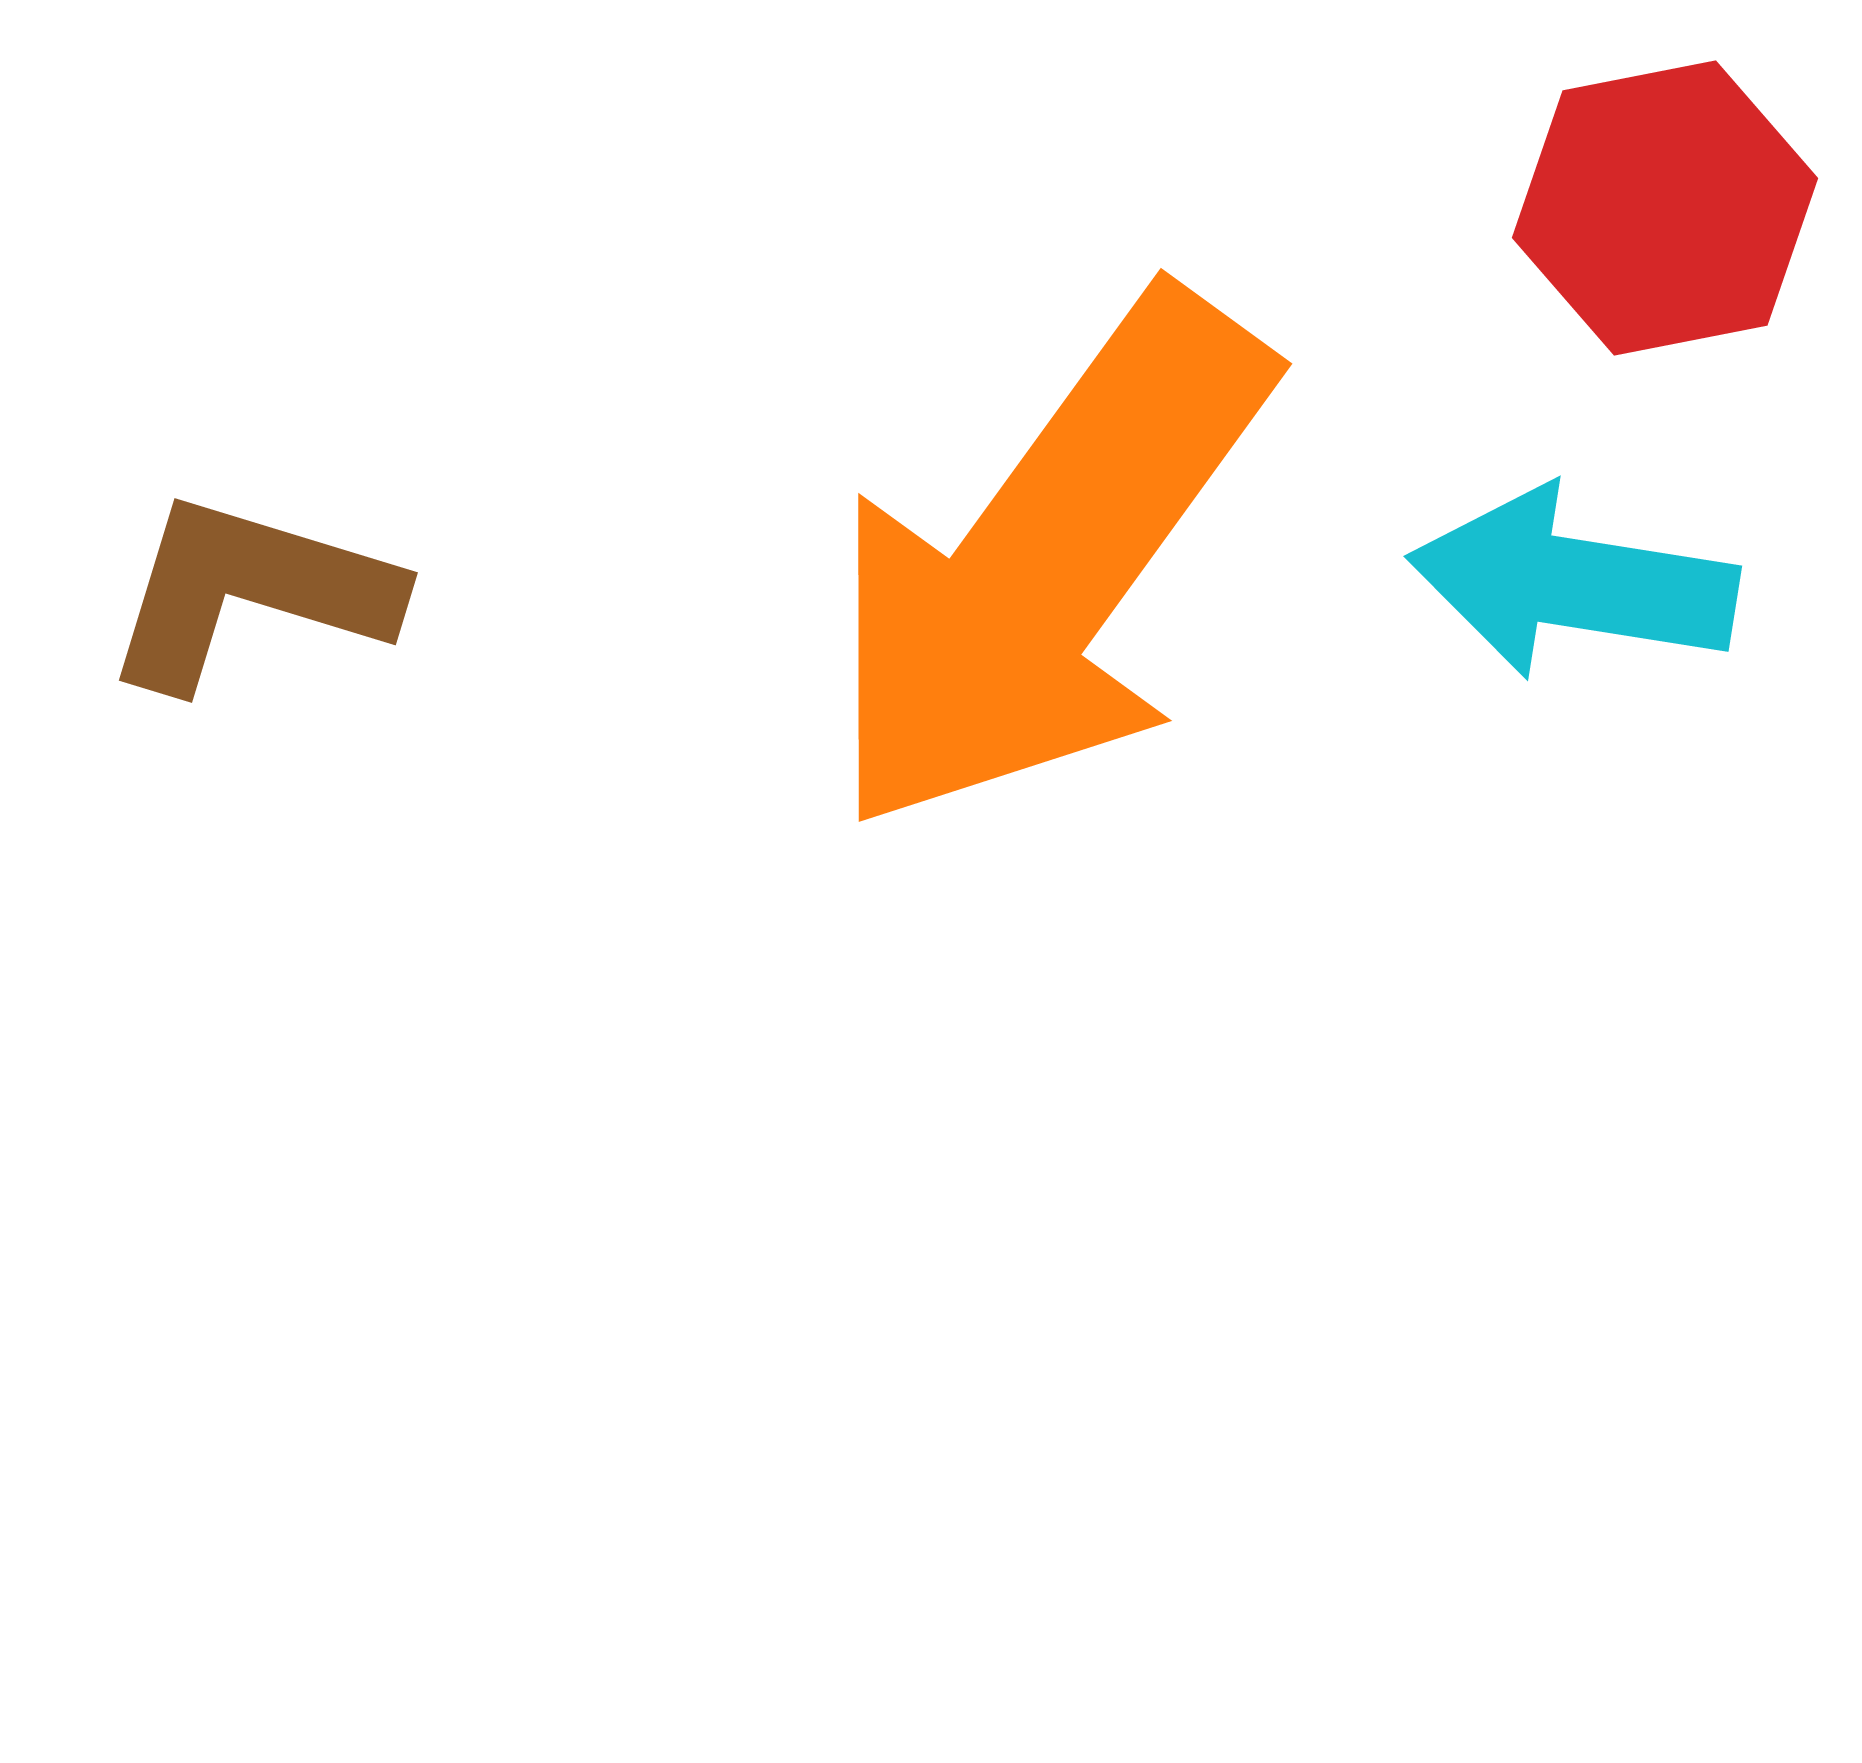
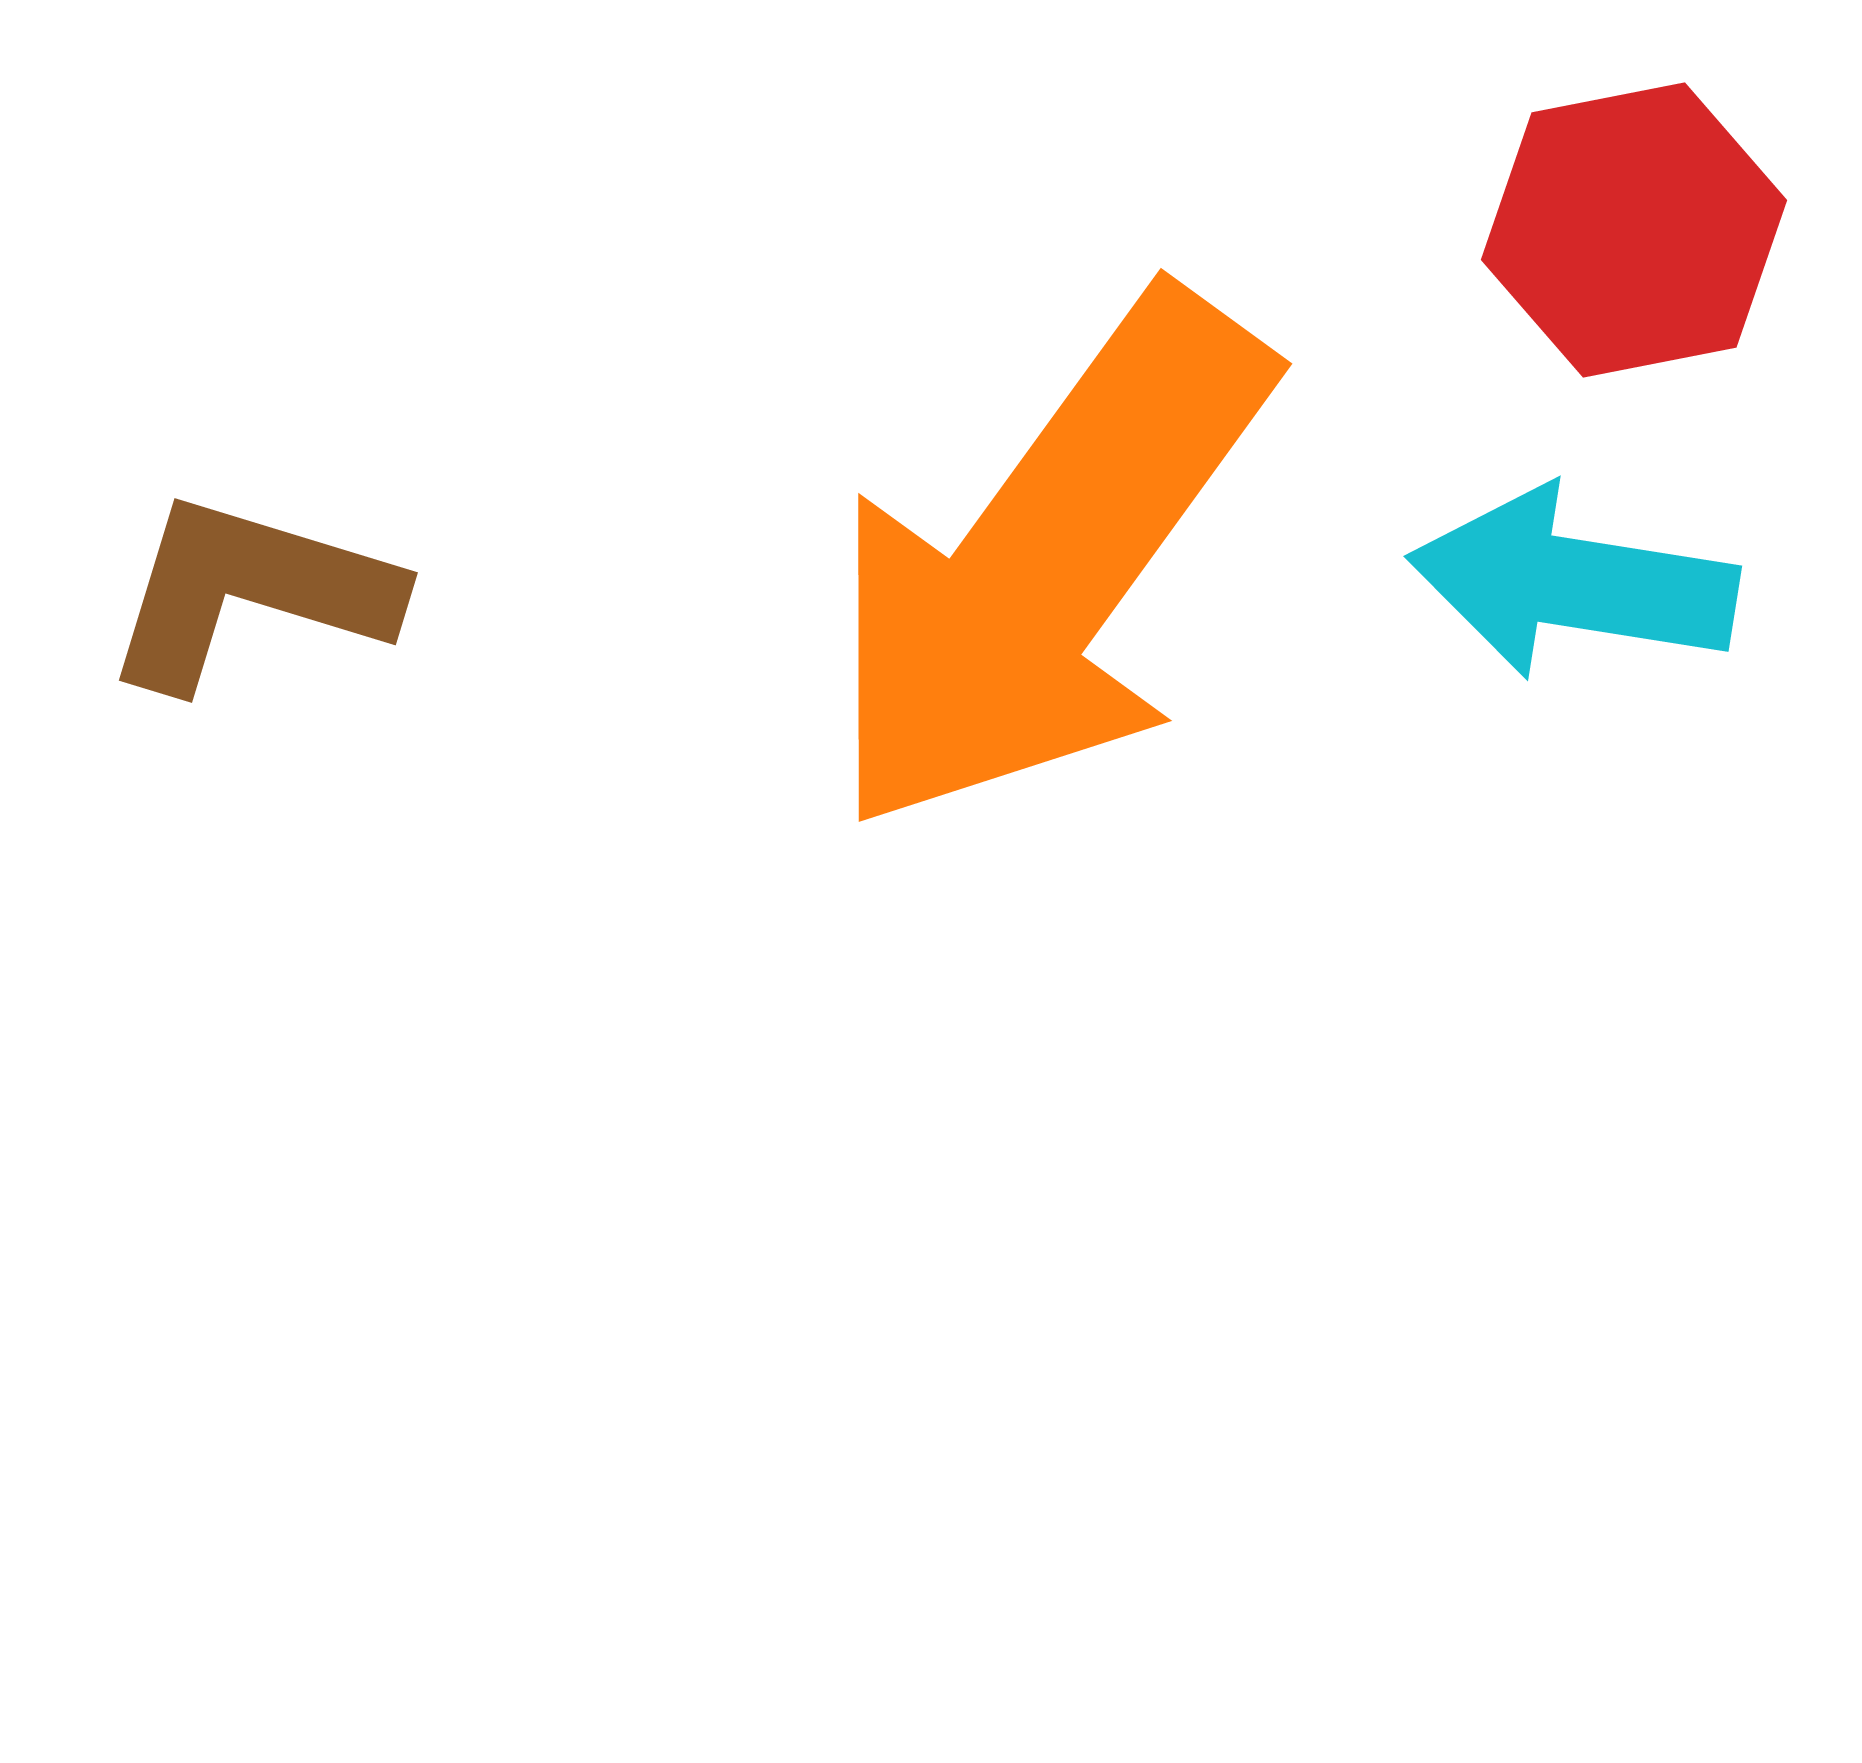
red hexagon: moved 31 px left, 22 px down
